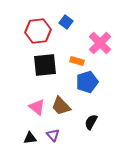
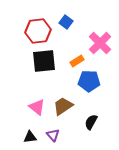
orange rectangle: rotated 48 degrees counterclockwise
black square: moved 1 px left, 4 px up
blue pentagon: moved 2 px right, 1 px up; rotated 20 degrees clockwise
brown trapezoid: moved 2 px right; rotated 100 degrees clockwise
black triangle: moved 1 px up
